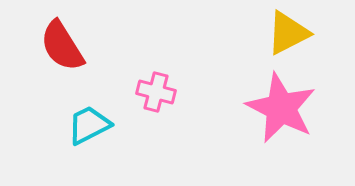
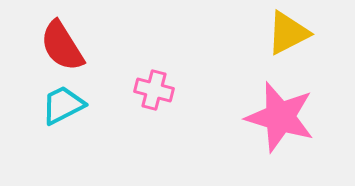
pink cross: moved 2 px left, 2 px up
pink star: moved 1 px left, 9 px down; rotated 10 degrees counterclockwise
cyan trapezoid: moved 26 px left, 20 px up
